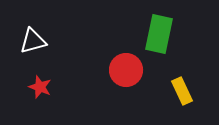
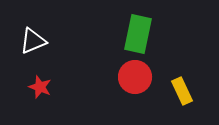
green rectangle: moved 21 px left
white triangle: rotated 8 degrees counterclockwise
red circle: moved 9 px right, 7 px down
